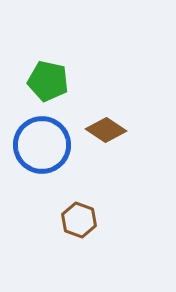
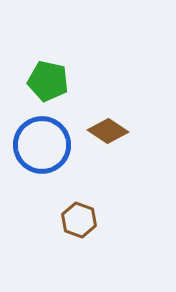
brown diamond: moved 2 px right, 1 px down
